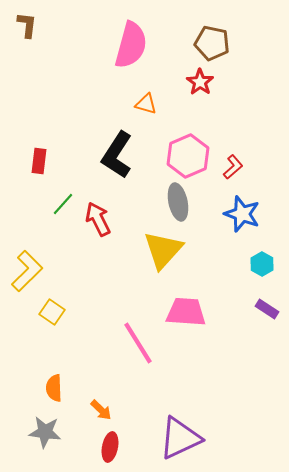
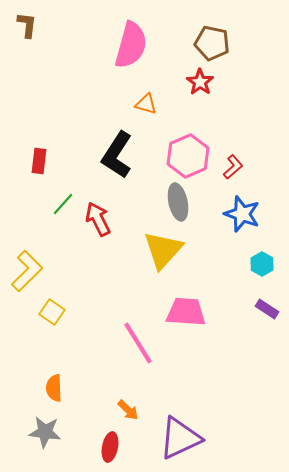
orange arrow: moved 27 px right
